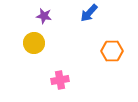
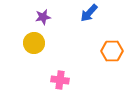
purple star: moved 1 px left, 1 px down; rotated 21 degrees counterclockwise
pink cross: rotated 18 degrees clockwise
